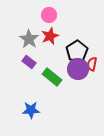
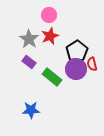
red semicircle: rotated 24 degrees counterclockwise
purple circle: moved 2 px left
